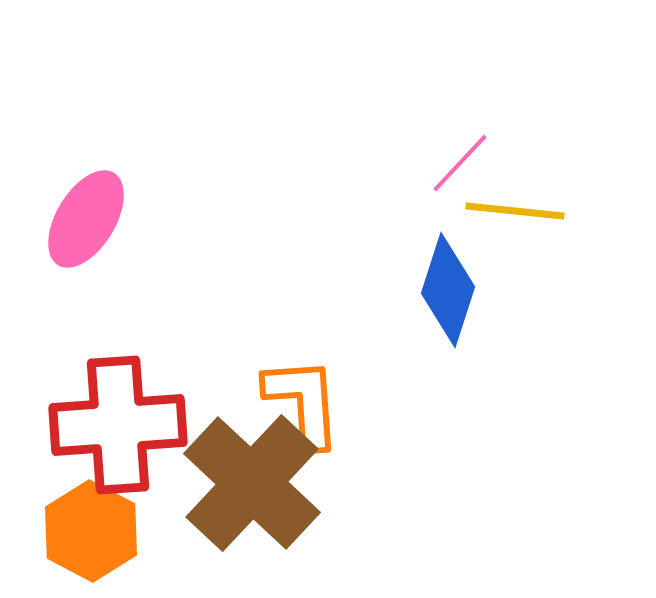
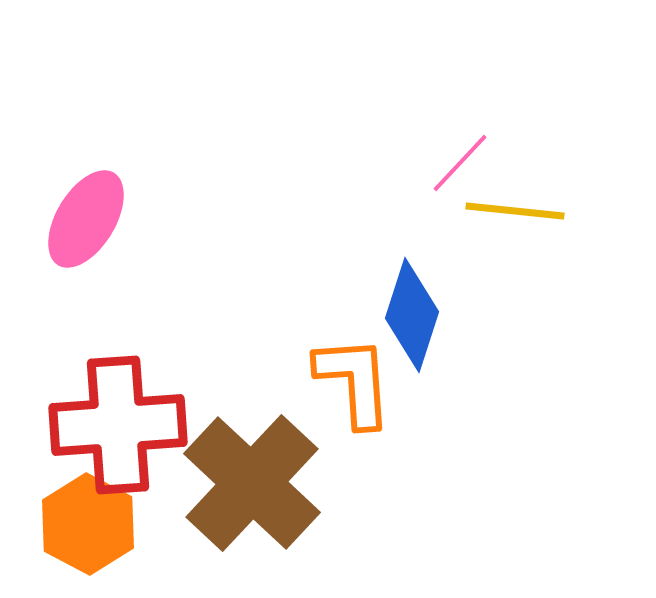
blue diamond: moved 36 px left, 25 px down
orange L-shape: moved 51 px right, 21 px up
orange hexagon: moved 3 px left, 7 px up
